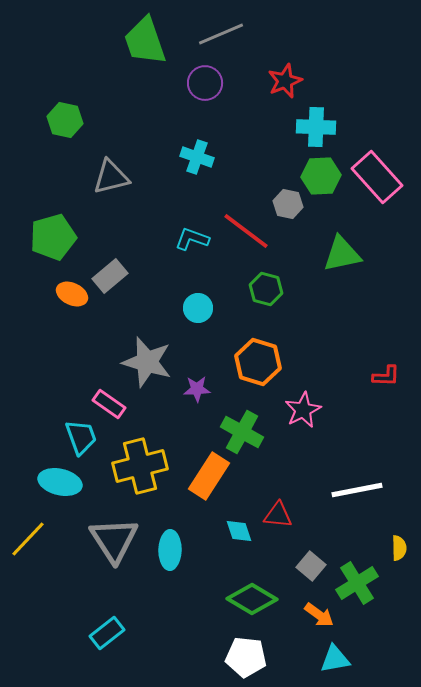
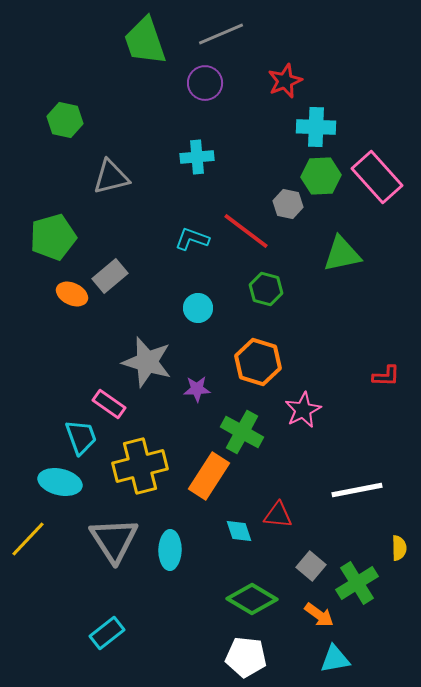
cyan cross at (197, 157): rotated 24 degrees counterclockwise
